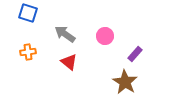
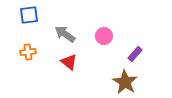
blue square: moved 1 px right, 2 px down; rotated 24 degrees counterclockwise
pink circle: moved 1 px left
